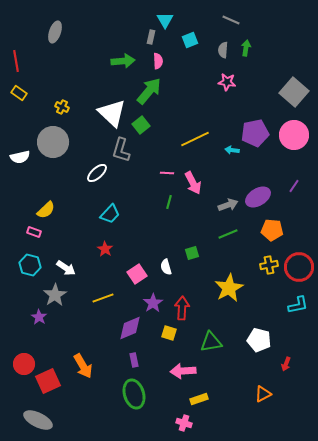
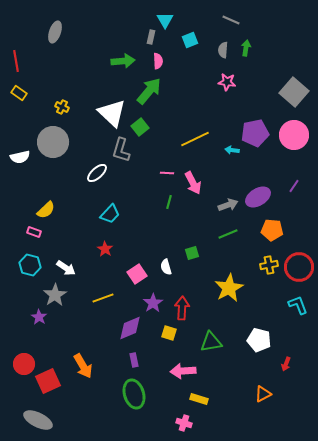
green square at (141, 125): moved 1 px left, 2 px down
cyan L-shape at (298, 305): rotated 100 degrees counterclockwise
yellow rectangle at (199, 399): rotated 36 degrees clockwise
